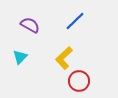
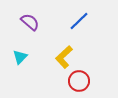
blue line: moved 4 px right
purple semicircle: moved 3 px up; rotated 12 degrees clockwise
yellow L-shape: moved 1 px up
